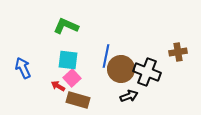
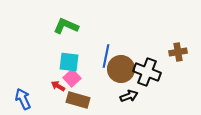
cyan square: moved 1 px right, 2 px down
blue arrow: moved 31 px down
